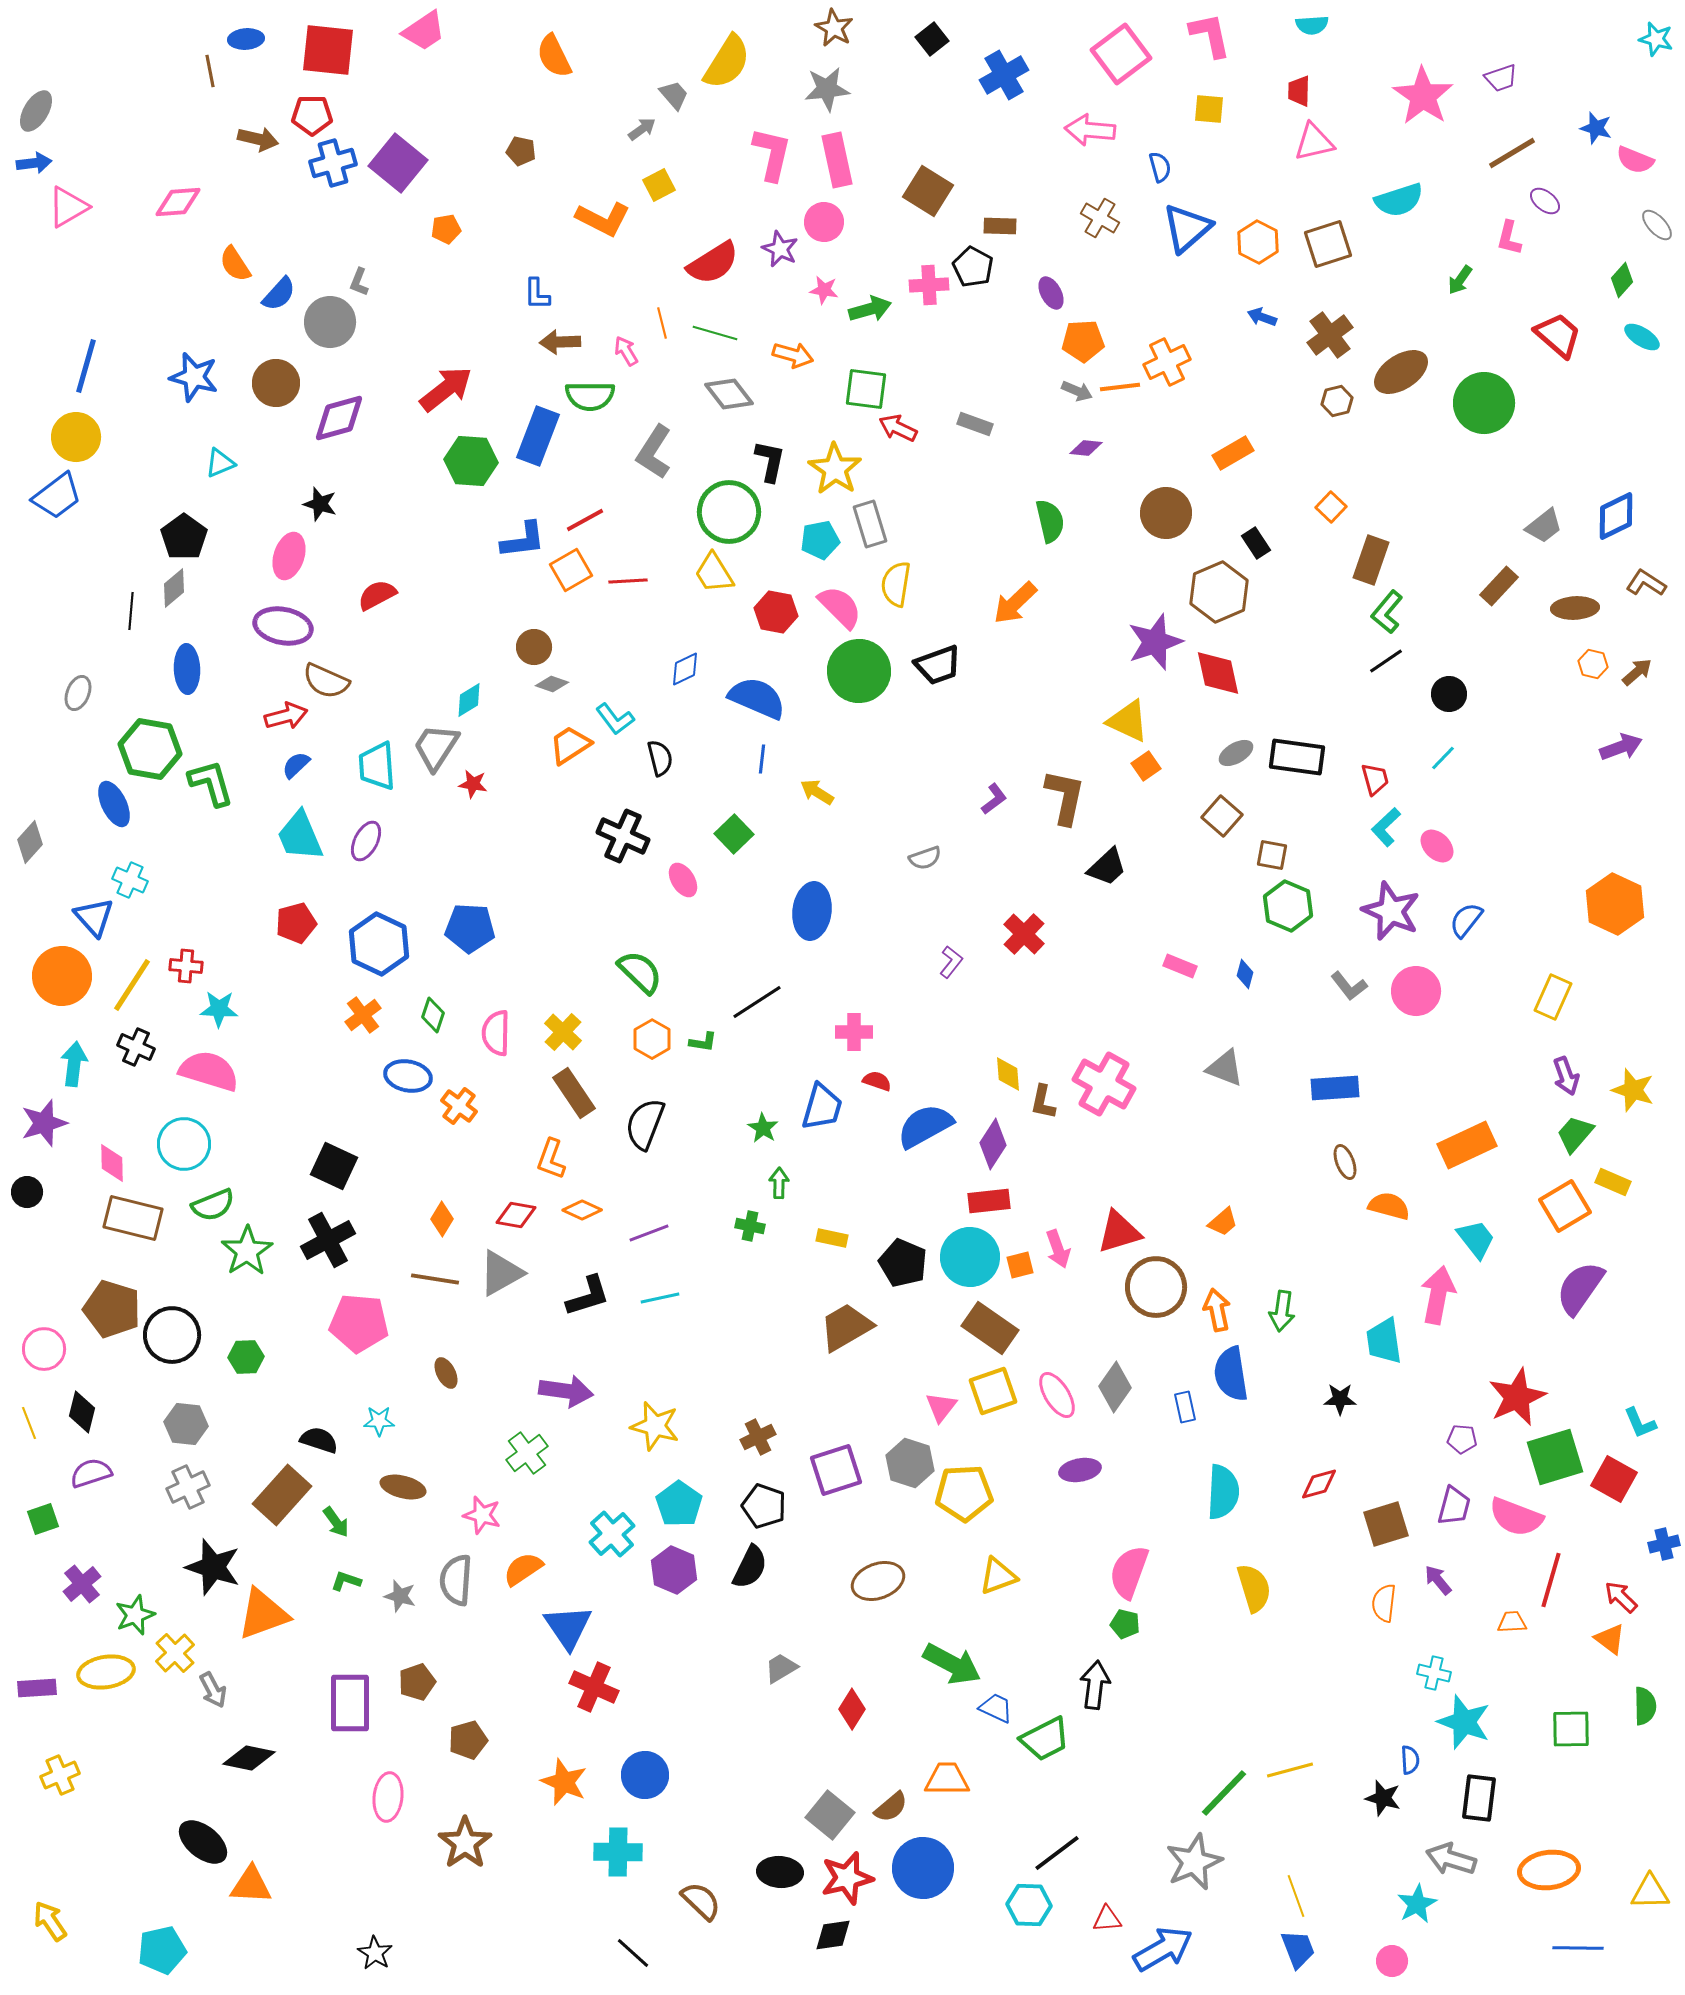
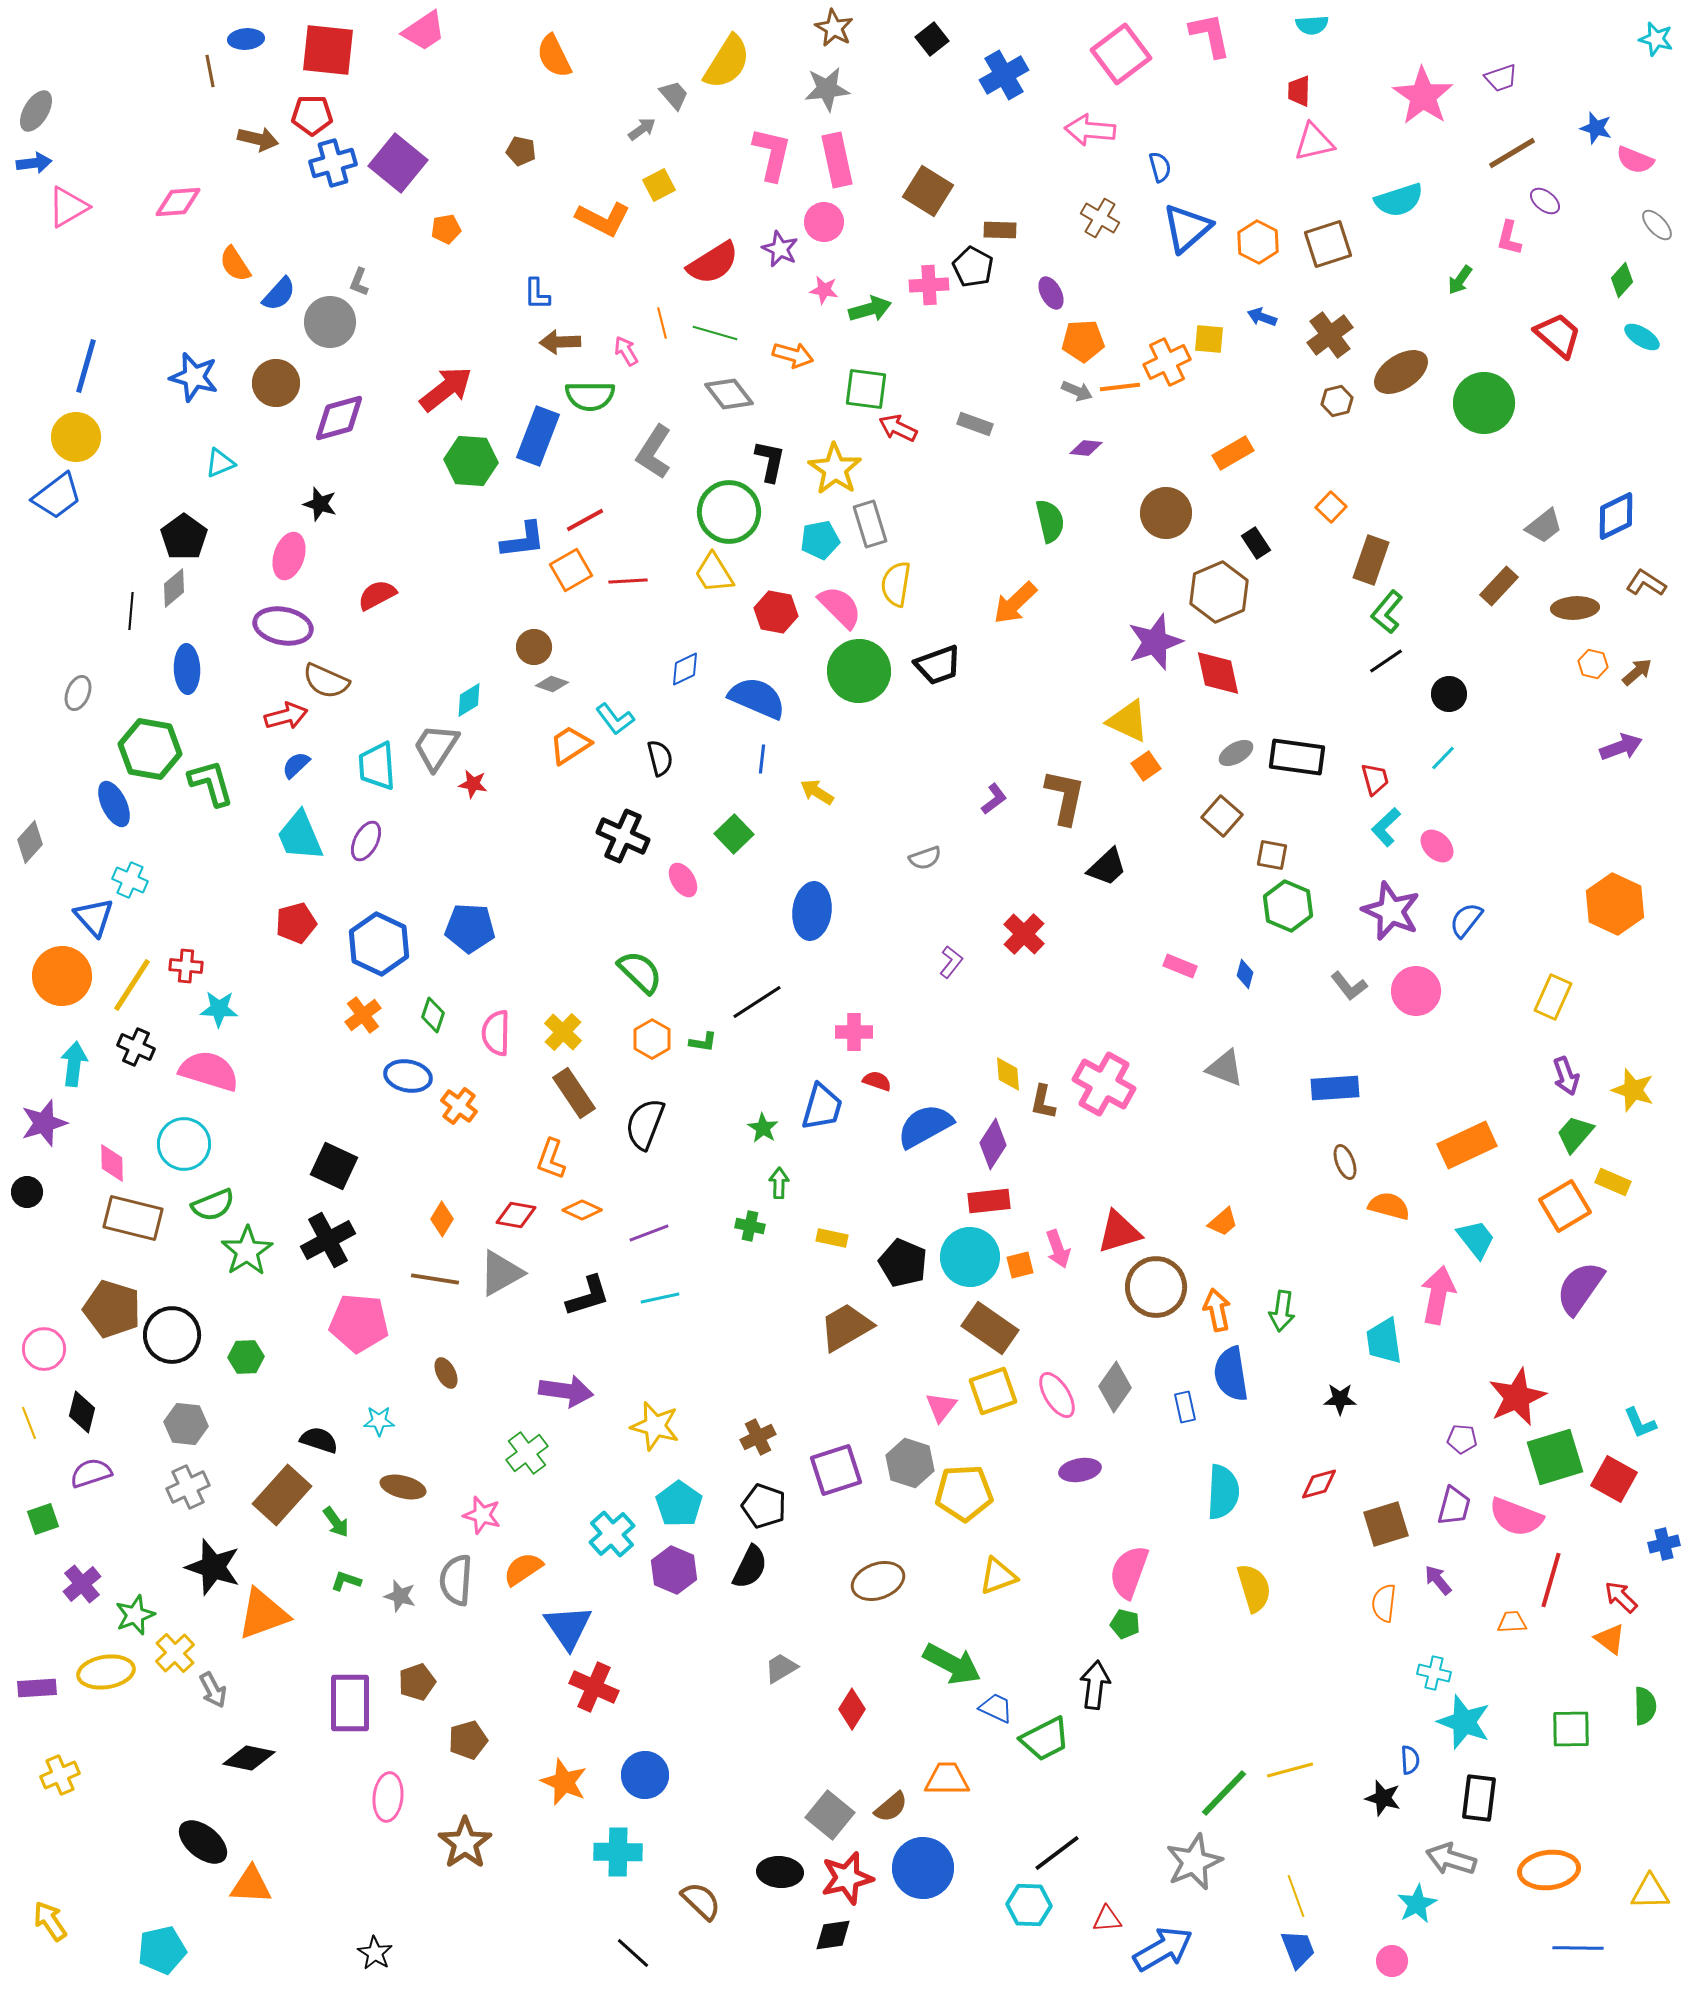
yellow square at (1209, 109): moved 230 px down
brown rectangle at (1000, 226): moved 4 px down
